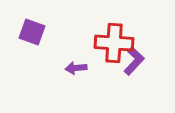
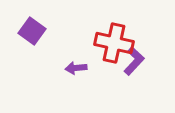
purple square: moved 1 px up; rotated 16 degrees clockwise
red cross: rotated 9 degrees clockwise
